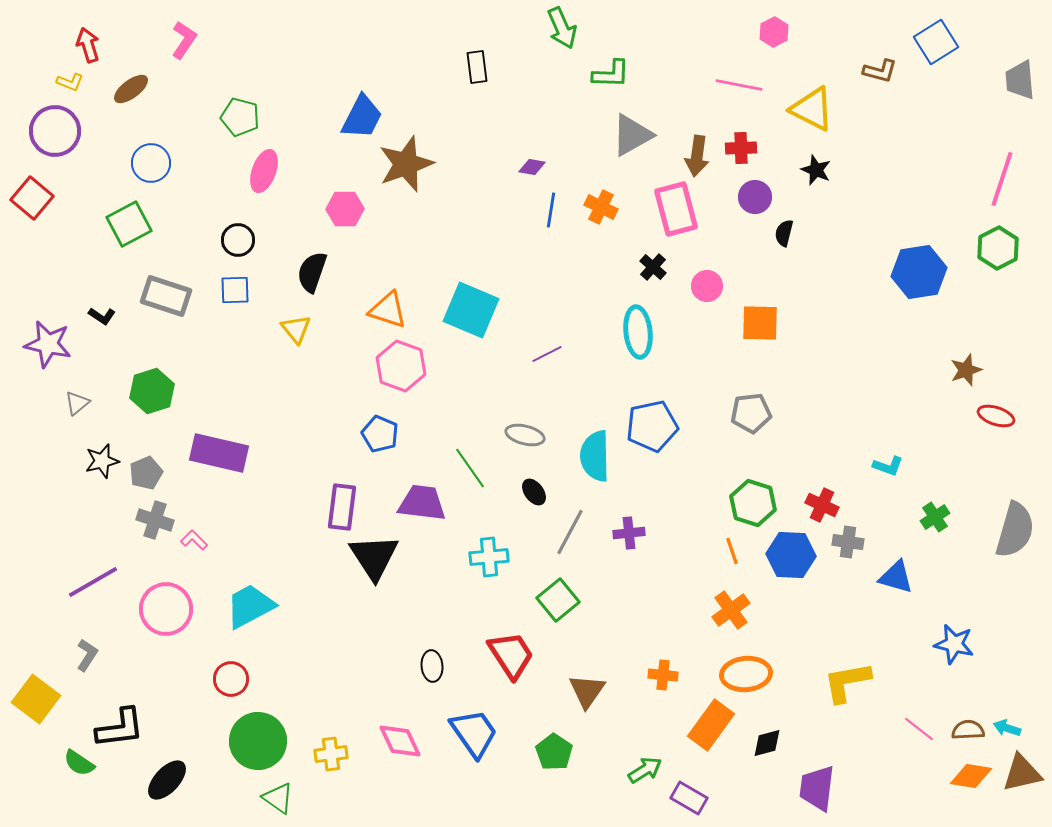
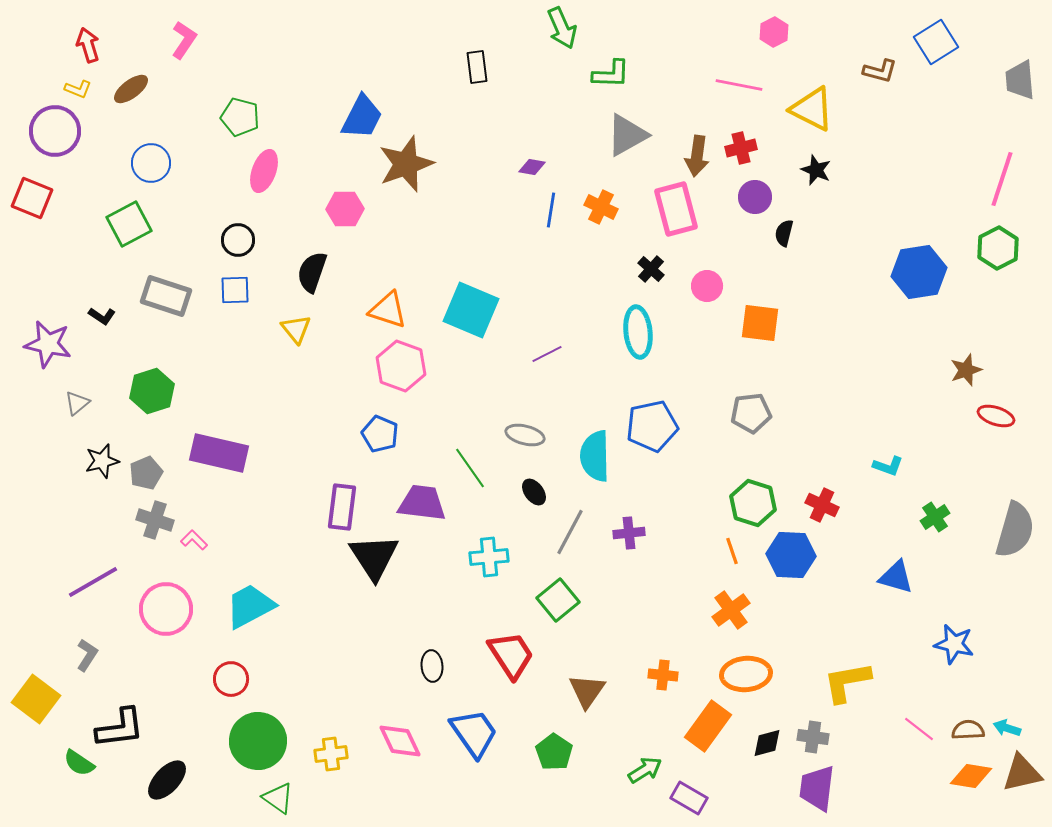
yellow L-shape at (70, 82): moved 8 px right, 7 px down
gray triangle at (632, 135): moved 5 px left
red cross at (741, 148): rotated 12 degrees counterclockwise
red square at (32, 198): rotated 18 degrees counterclockwise
black cross at (653, 267): moved 2 px left, 2 px down
orange square at (760, 323): rotated 6 degrees clockwise
gray cross at (848, 542): moved 35 px left, 195 px down
orange rectangle at (711, 725): moved 3 px left, 1 px down
